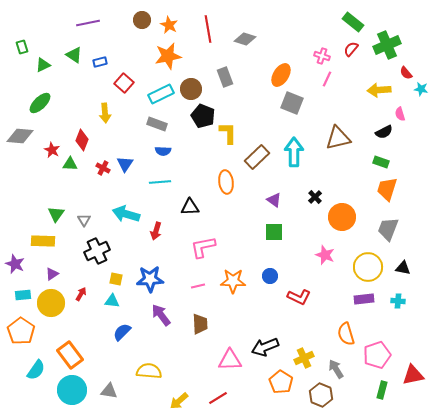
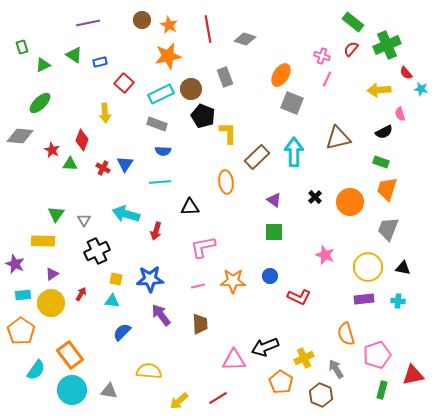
orange circle at (342, 217): moved 8 px right, 15 px up
pink triangle at (230, 360): moved 4 px right
